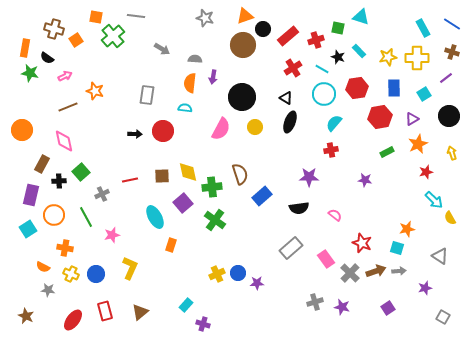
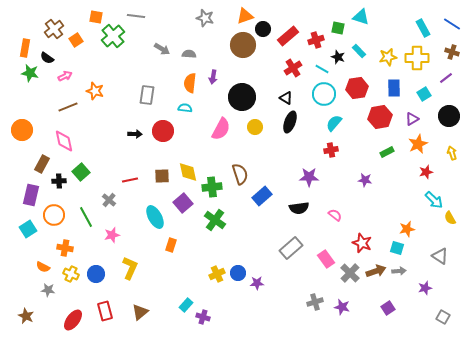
brown cross at (54, 29): rotated 36 degrees clockwise
gray semicircle at (195, 59): moved 6 px left, 5 px up
gray cross at (102, 194): moved 7 px right, 6 px down; rotated 24 degrees counterclockwise
purple cross at (203, 324): moved 7 px up
